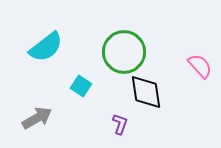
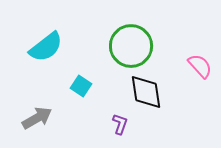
green circle: moved 7 px right, 6 px up
